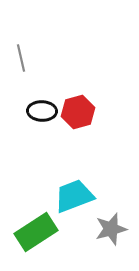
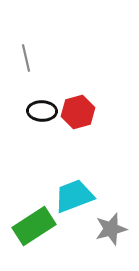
gray line: moved 5 px right
green rectangle: moved 2 px left, 6 px up
